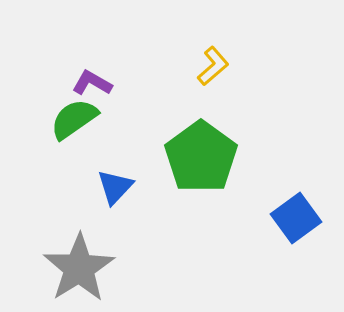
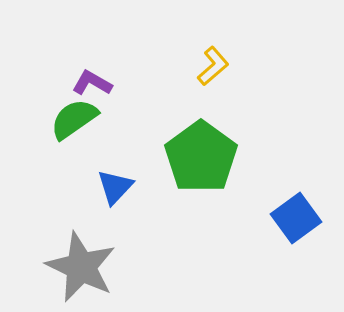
gray star: moved 2 px right, 1 px up; rotated 14 degrees counterclockwise
